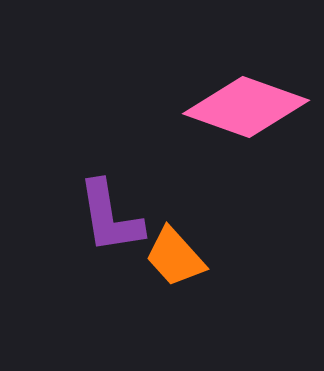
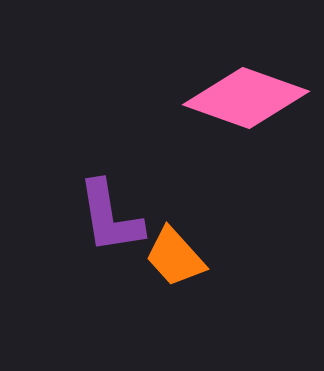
pink diamond: moved 9 px up
